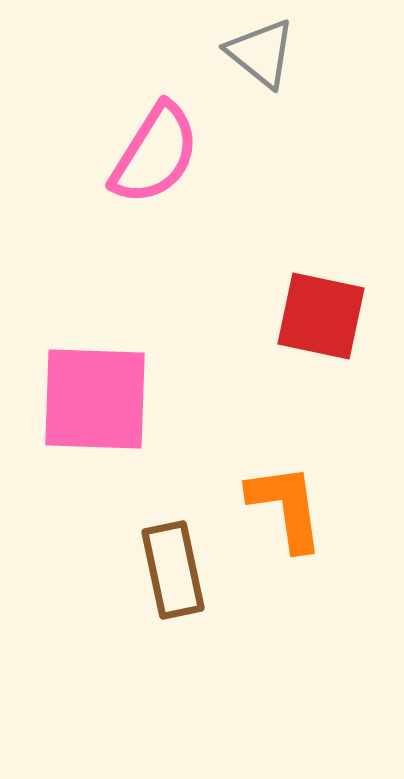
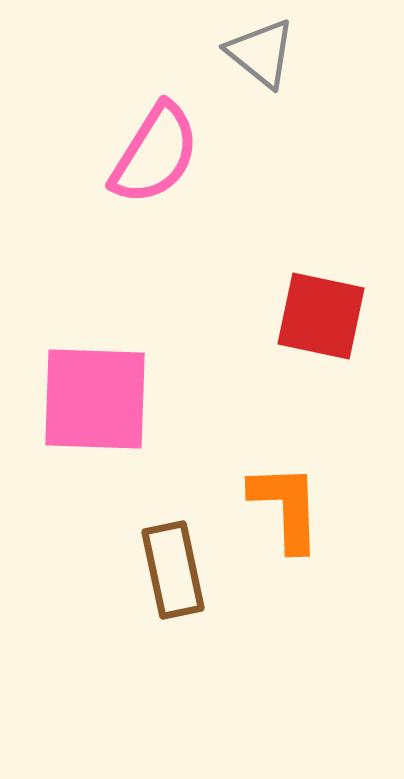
orange L-shape: rotated 6 degrees clockwise
